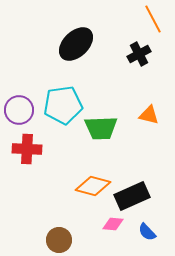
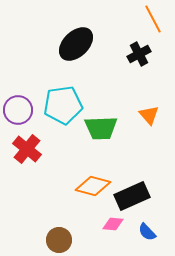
purple circle: moved 1 px left
orange triangle: rotated 35 degrees clockwise
red cross: rotated 36 degrees clockwise
